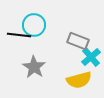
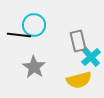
gray rectangle: rotated 55 degrees clockwise
